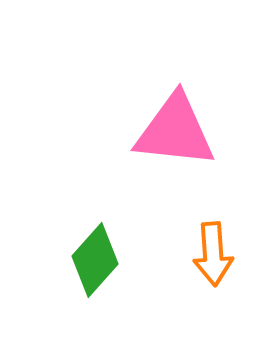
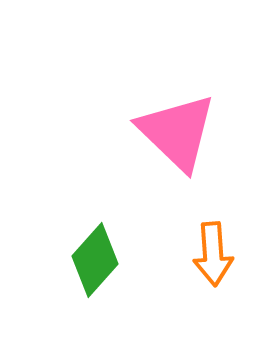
pink triangle: moved 2 px right, 1 px down; rotated 38 degrees clockwise
